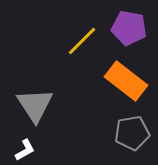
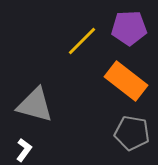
purple pentagon: rotated 12 degrees counterclockwise
gray triangle: rotated 42 degrees counterclockwise
gray pentagon: rotated 20 degrees clockwise
white L-shape: moved 1 px left; rotated 25 degrees counterclockwise
